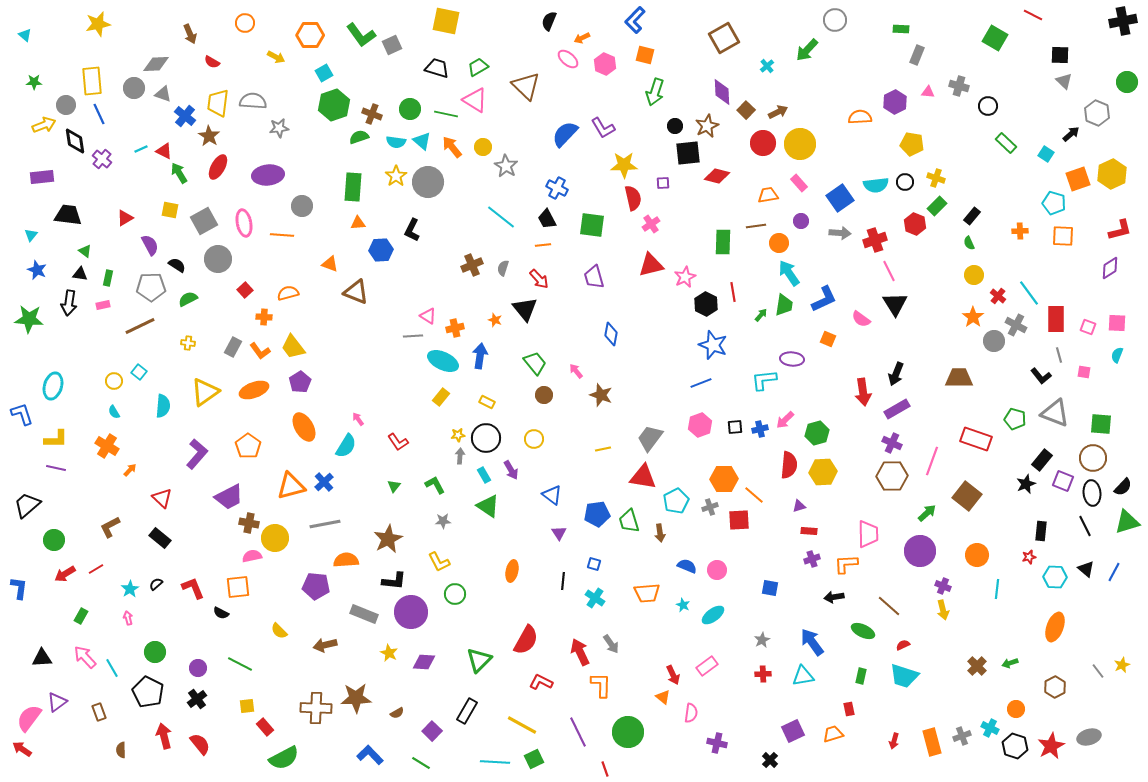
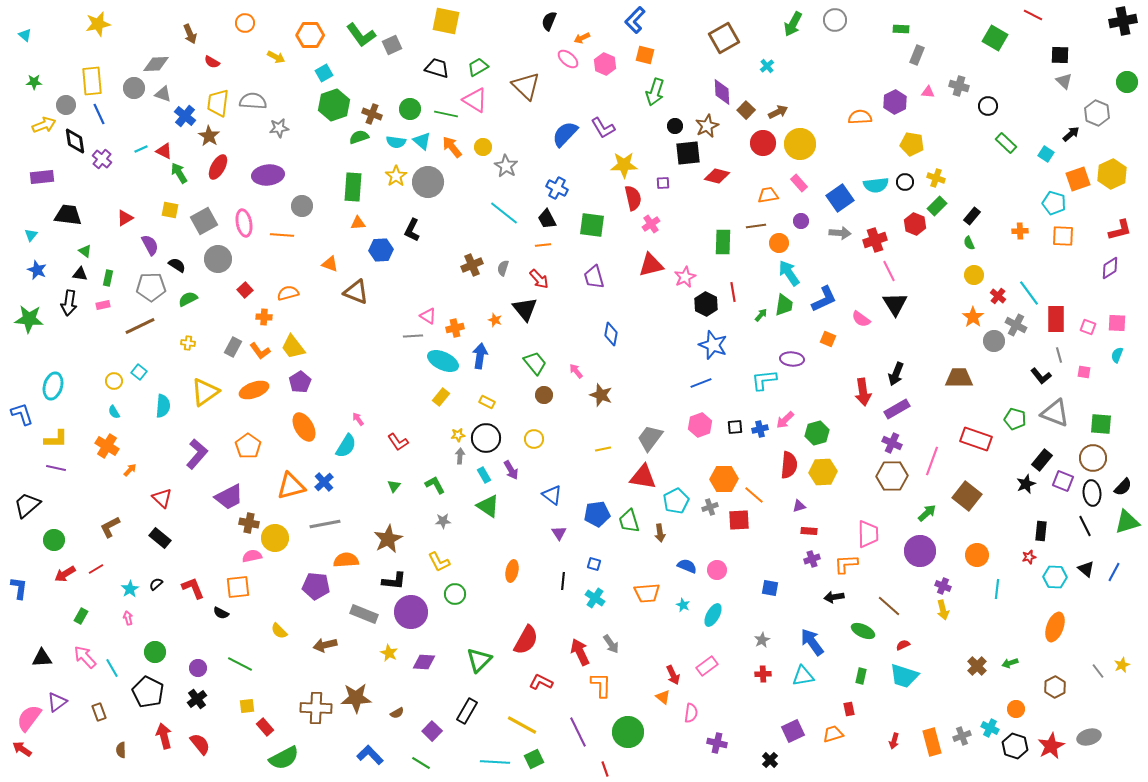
green arrow at (807, 50): moved 14 px left, 26 px up; rotated 15 degrees counterclockwise
cyan line at (501, 217): moved 3 px right, 4 px up
cyan ellipse at (713, 615): rotated 25 degrees counterclockwise
